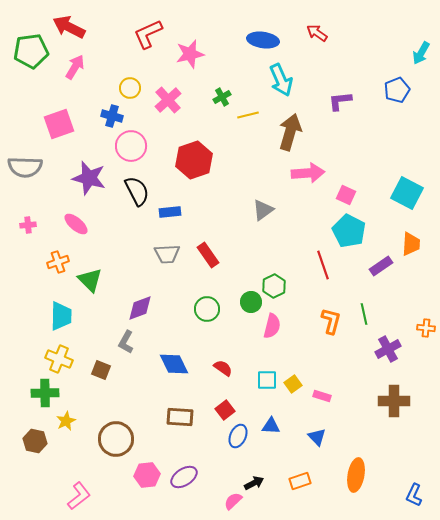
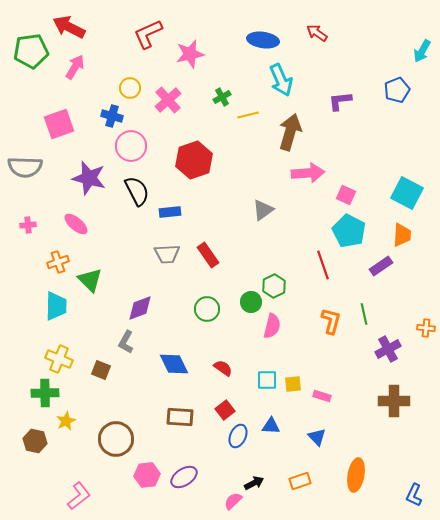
cyan arrow at (421, 53): moved 1 px right, 2 px up
orange trapezoid at (411, 244): moved 9 px left, 9 px up
cyan trapezoid at (61, 316): moved 5 px left, 10 px up
yellow square at (293, 384): rotated 30 degrees clockwise
